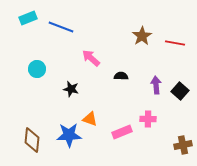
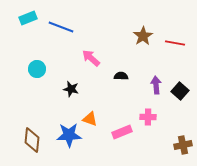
brown star: moved 1 px right
pink cross: moved 2 px up
